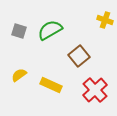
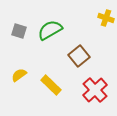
yellow cross: moved 1 px right, 2 px up
yellow rectangle: rotated 20 degrees clockwise
